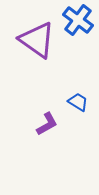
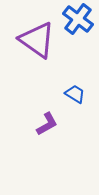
blue cross: moved 1 px up
blue trapezoid: moved 3 px left, 8 px up
